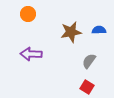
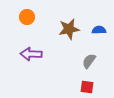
orange circle: moved 1 px left, 3 px down
brown star: moved 2 px left, 3 px up
red square: rotated 24 degrees counterclockwise
